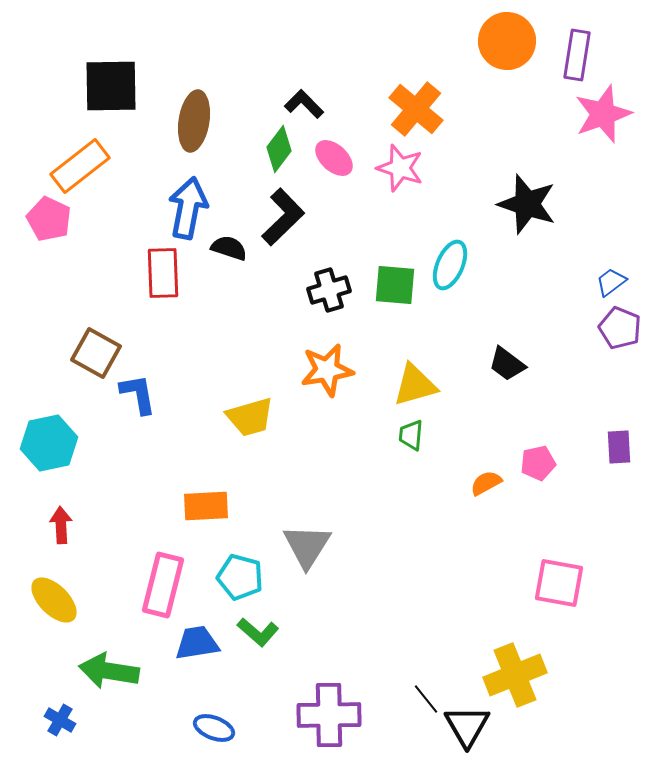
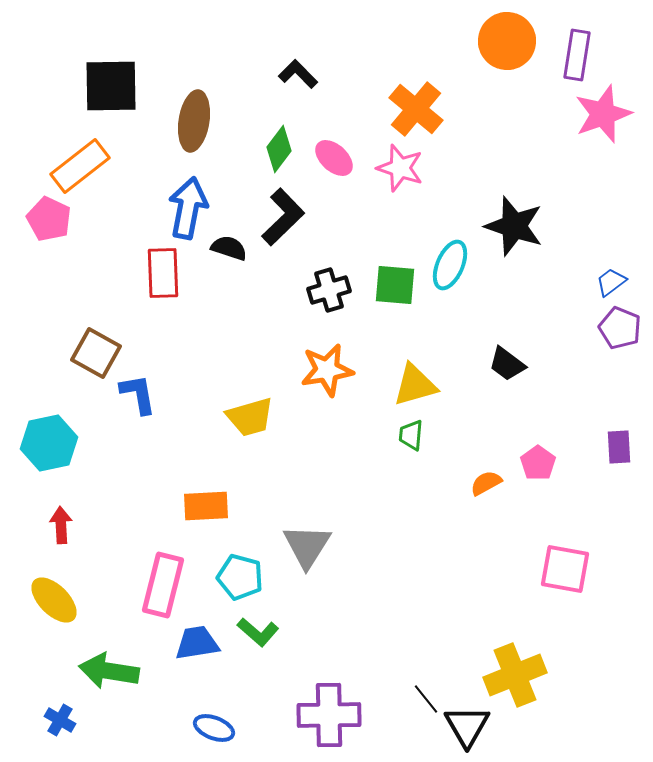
black L-shape at (304, 104): moved 6 px left, 30 px up
black star at (527, 204): moved 13 px left, 22 px down
pink pentagon at (538, 463): rotated 24 degrees counterclockwise
pink square at (559, 583): moved 6 px right, 14 px up
